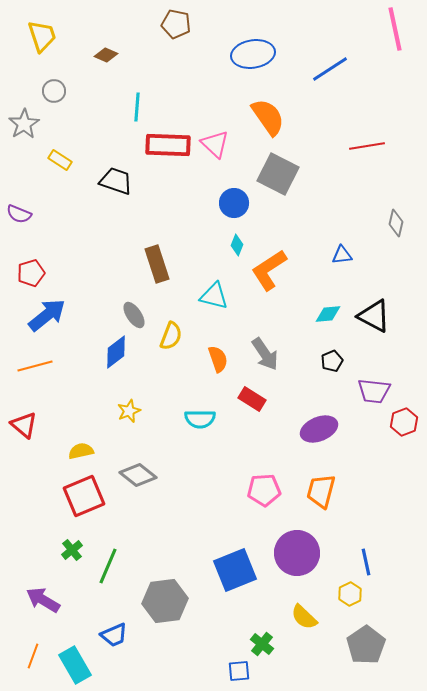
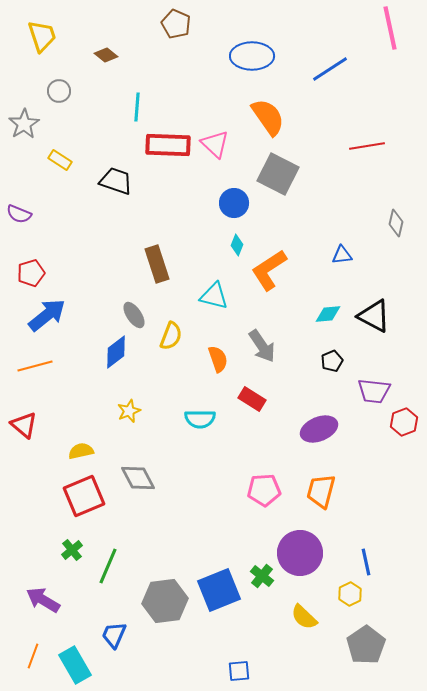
brown pentagon at (176, 24): rotated 12 degrees clockwise
pink line at (395, 29): moved 5 px left, 1 px up
blue ellipse at (253, 54): moved 1 px left, 2 px down; rotated 9 degrees clockwise
brown diamond at (106, 55): rotated 15 degrees clockwise
gray circle at (54, 91): moved 5 px right
gray arrow at (265, 354): moved 3 px left, 8 px up
gray diamond at (138, 475): moved 3 px down; rotated 24 degrees clockwise
purple circle at (297, 553): moved 3 px right
blue square at (235, 570): moved 16 px left, 20 px down
blue trapezoid at (114, 635): rotated 136 degrees clockwise
green cross at (262, 644): moved 68 px up
